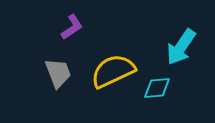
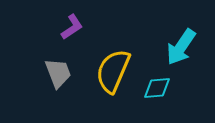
yellow semicircle: rotated 42 degrees counterclockwise
